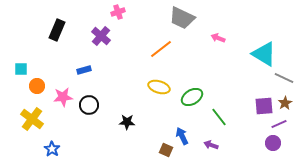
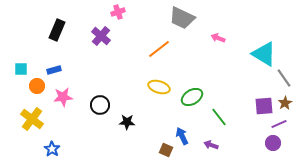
orange line: moved 2 px left
blue rectangle: moved 30 px left
gray line: rotated 30 degrees clockwise
black circle: moved 11 px right
